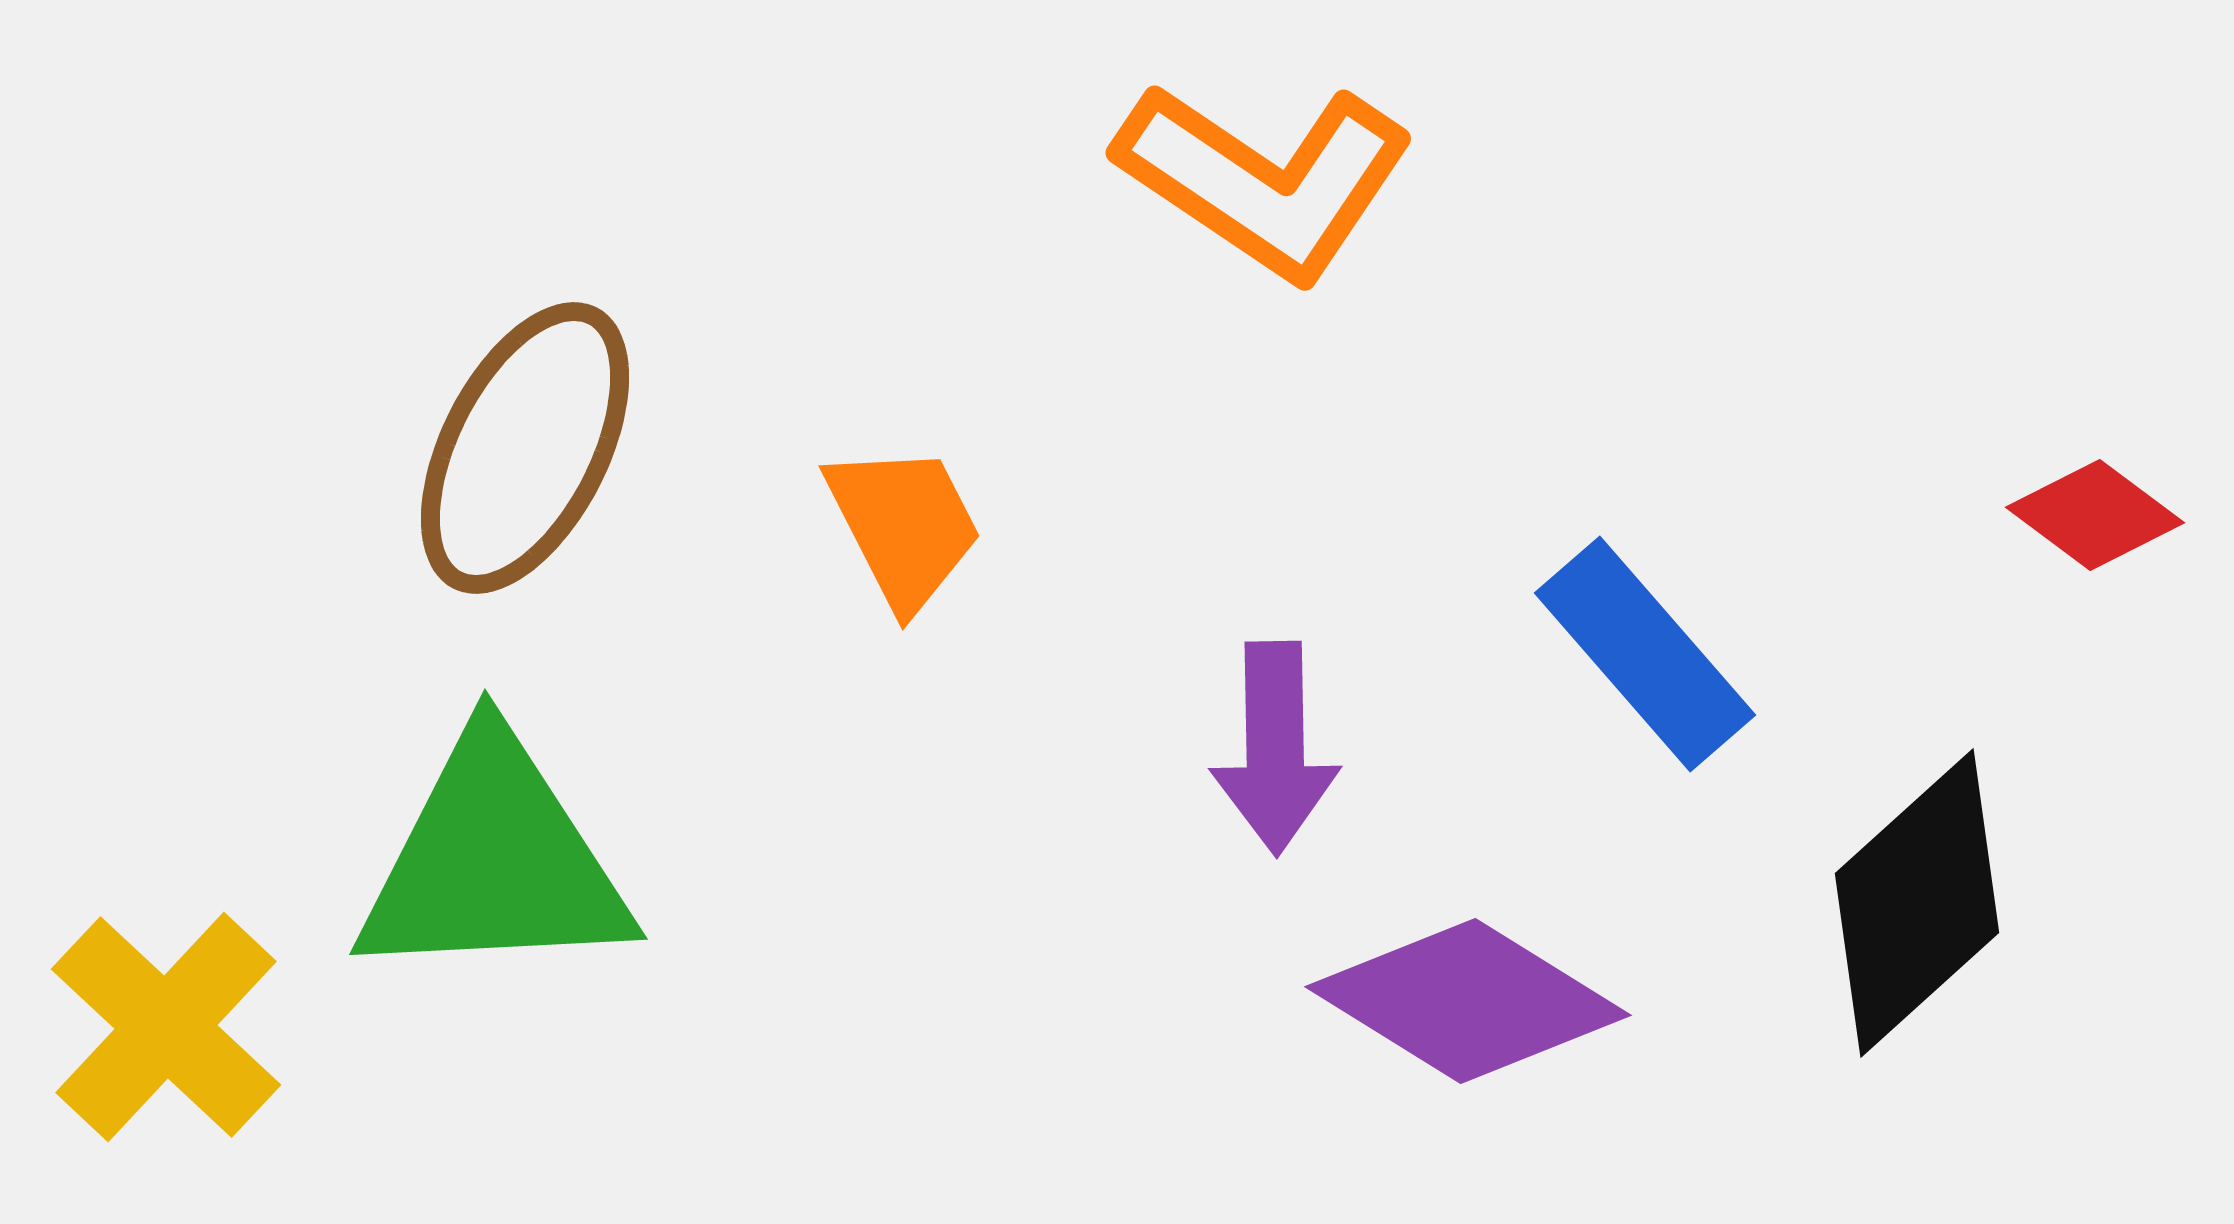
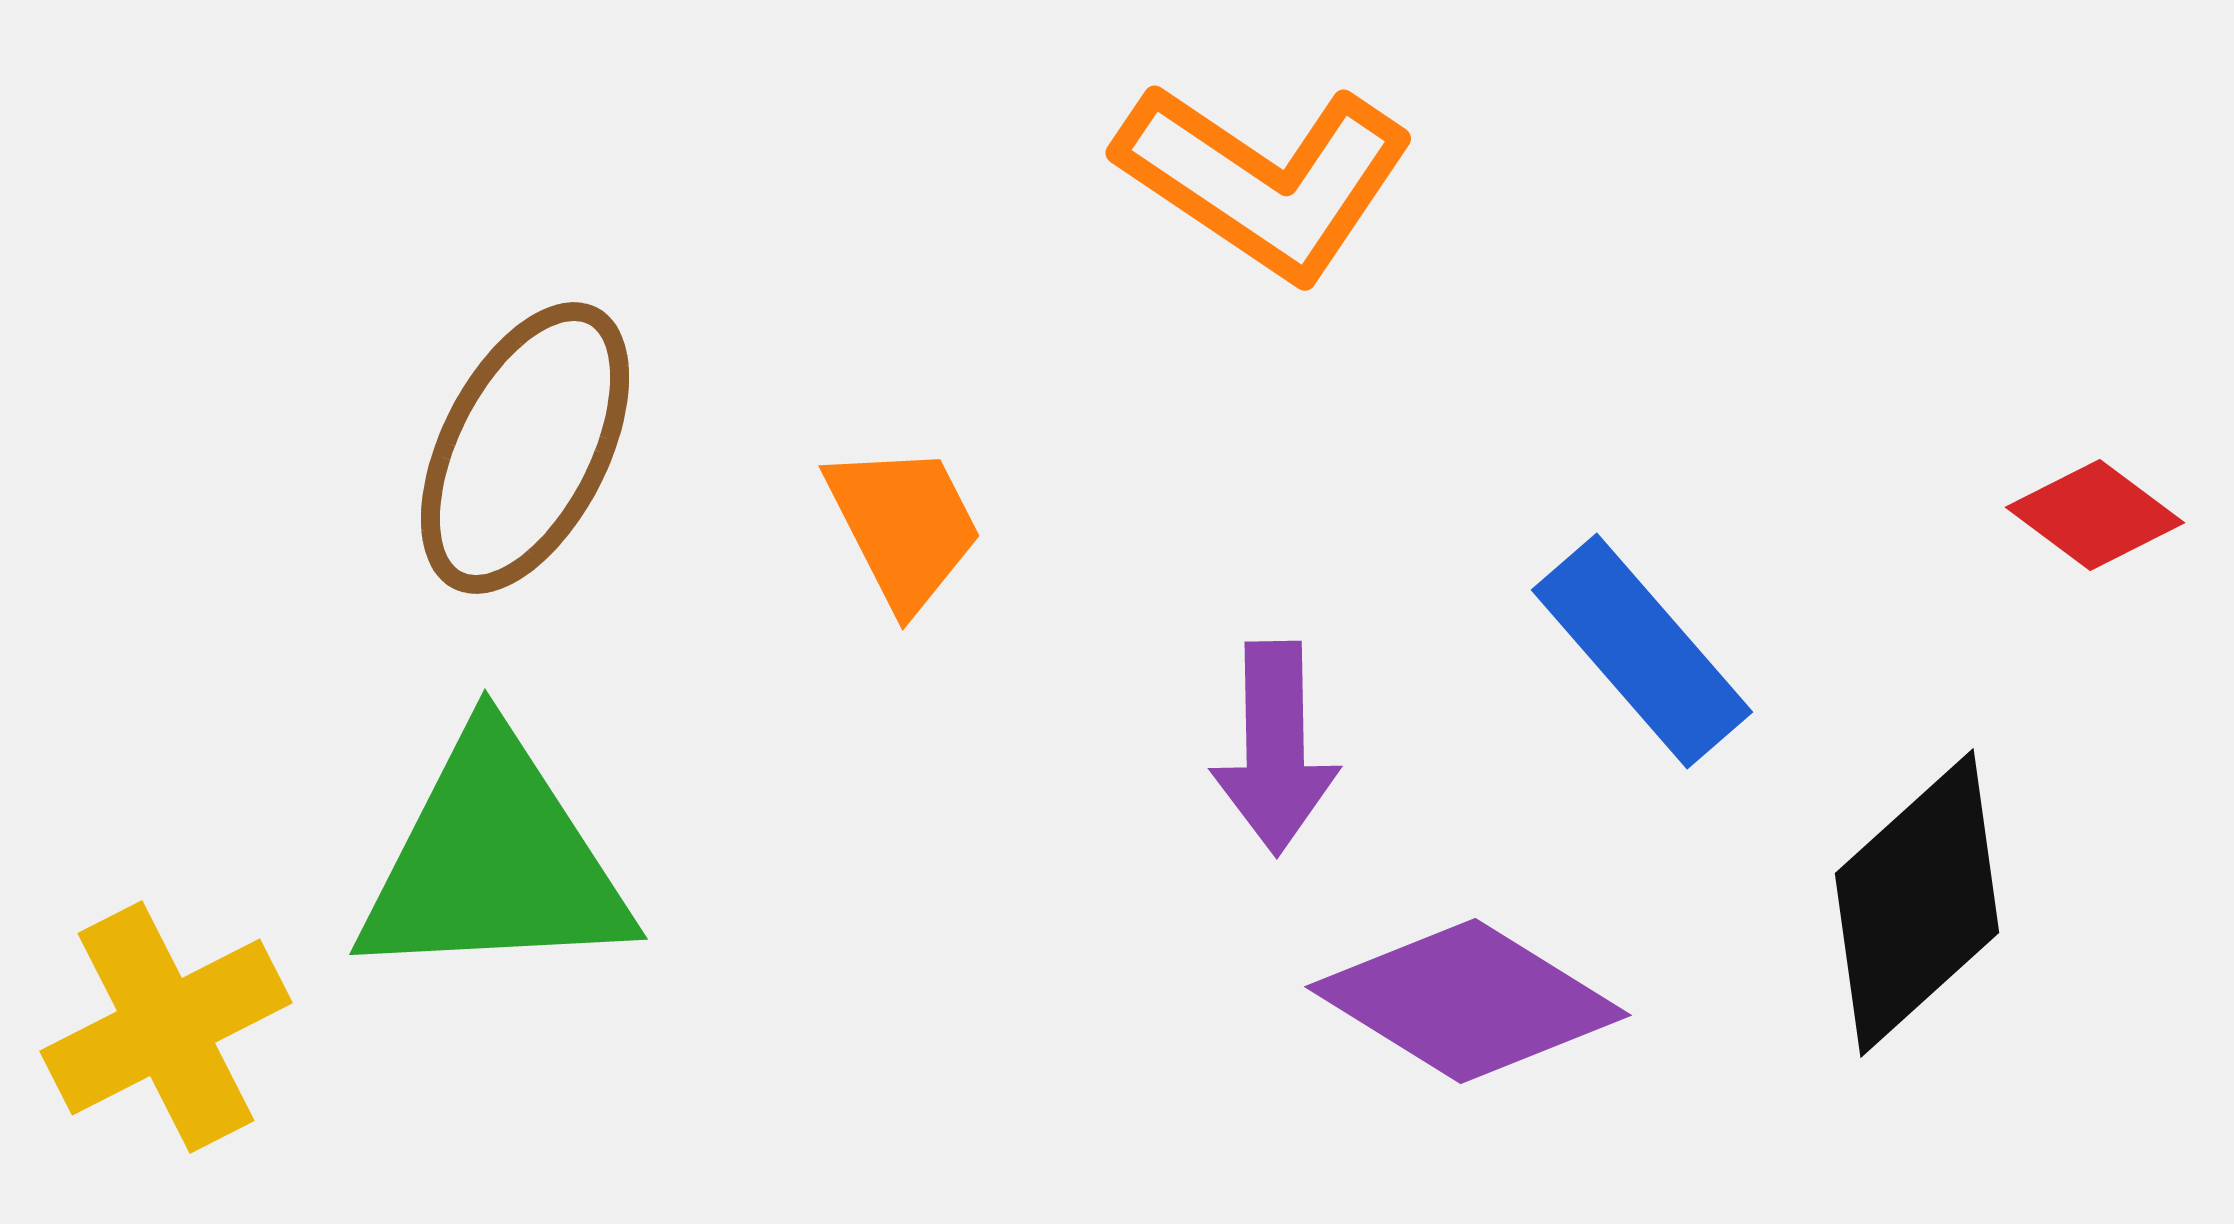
blue rectangle: moved 3 px left, 3 px up
yellow cross: rotated 20 degrees clockwise
